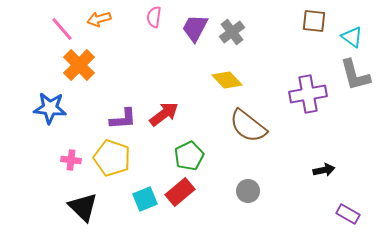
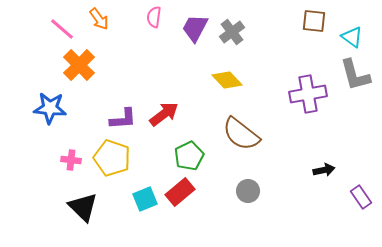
orange arrow: rotated 110 degrees counterclockwise
pink line: rotated 8 degrees counterclockwise
brown semicircle: moved 7 px left, 8 px down
purple rectangle: moved 13 px right, 17 px up; rotated 25 degrees clockwise
